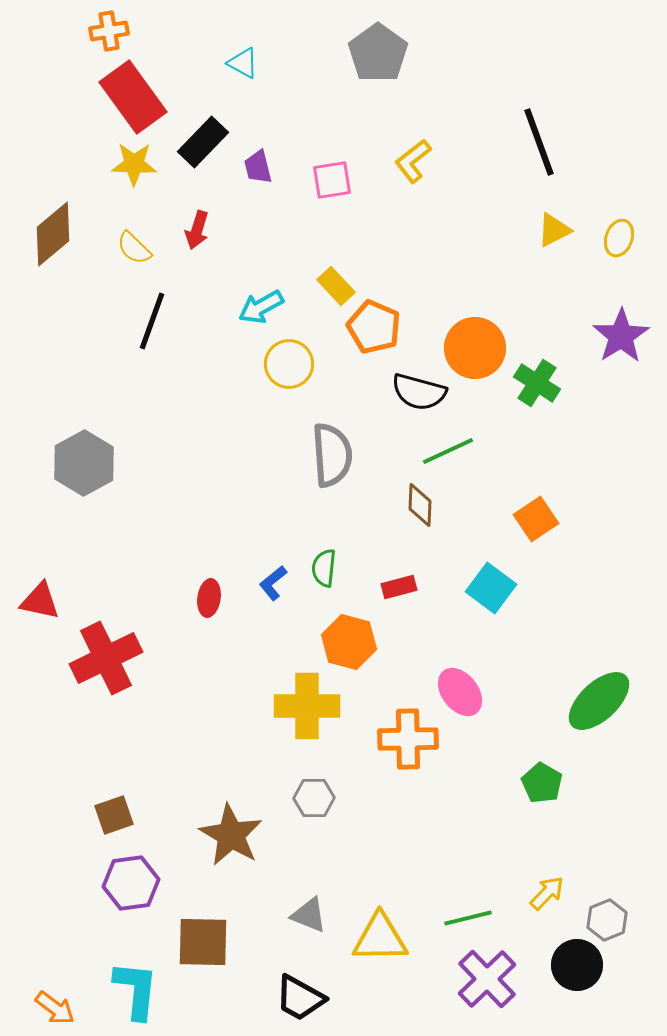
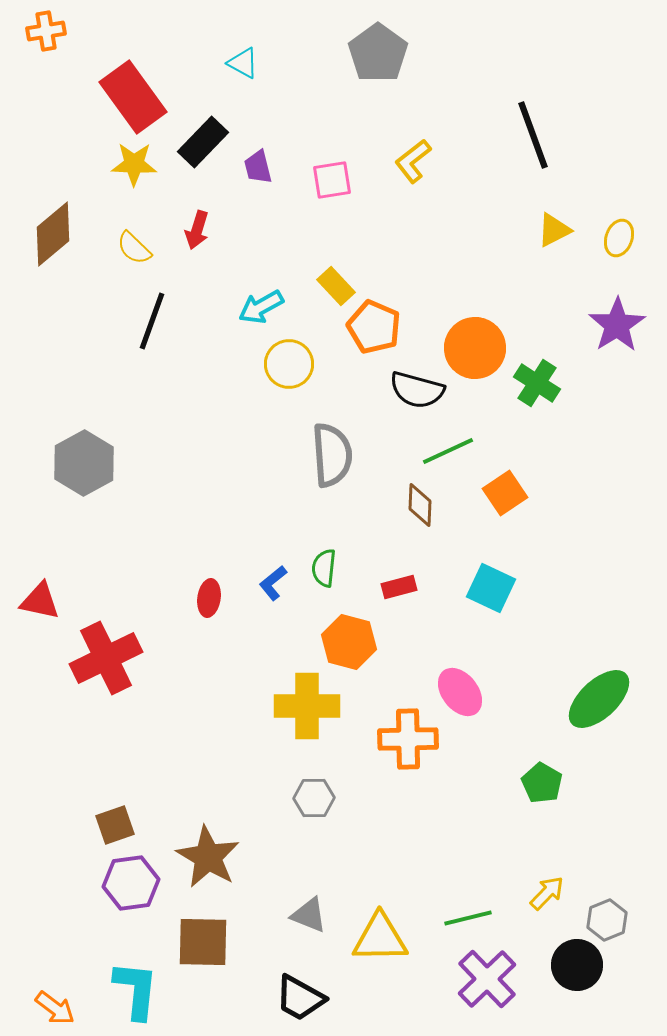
orange cross at (109, 31): moved 63 px left
black line at (539, 142): moved 6 px left, 7 px up
purple star at (621, 336): moved 4 px left, 11 px up
black semicircle at (419, 392): moved 2 px left, 2 px up
orange square at (536, 519): moved 31 px left, 26 px up
cyan square at (491, 588): rotated 12 degrees counterclockwise
green ellipse at (599, 701): moved 2 px up
brown square at (114, 815): moved 1 px right, 10 px down
brown star at (231, 835): moved 23 px left, 22 px down
